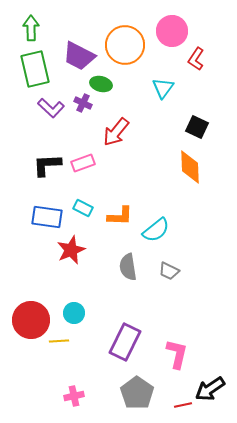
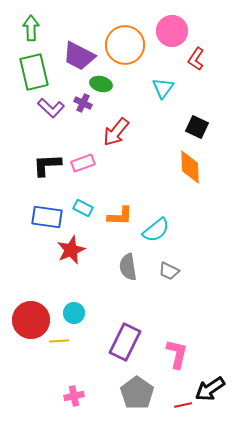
green rectangle: moved 1 px left, 3 px down
